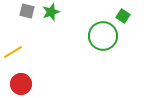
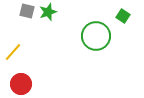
green star: moved 3 px left
green circle: moved 7 px left
yellow line: rotated 18 degrees counterclockwise
